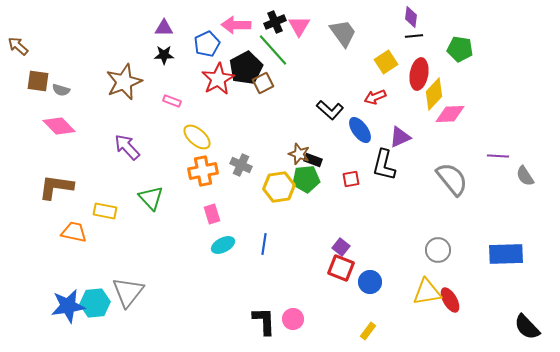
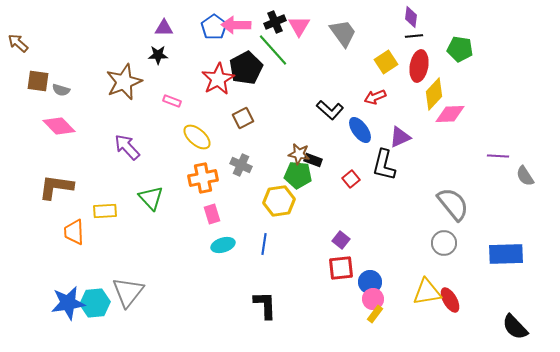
blue pentagon at (207, 44): moved 7 px right, 17 px up; rotated 10 degrees counterclockwise
brown arrow at (18, 46): moved 3 px up
black star at (164, 55): moved 6 px left
red ellipse at (419, 74): moved 8 px up
brown square at (263, 83): moved 20 px left, 35 px down
brown star at (299, 154): rotated 10 degrees counterclockwise
orange cross at (203, 171): moved 7 px down
green pentagon at (306, 179): moved 8 px left, 4 px up; rotated 12 degrees clockwise
red square at (351, 179): rotated 30 degrees counterclockwise
gray semicircle at (452, 179): moved 1 px right, 25 px down
yellow hexagon at (279, 187): moved 14 px down
yellow rectangle at (105, 211): rotated 15 degrees counterclockwise
orange trapezoid at (74, 232): rotated 104 degrees counterclockwise
cyan ellipse at (223, 245): rotated 10 degrees clockwise
purple square at (341, 247): moved 7 px up
gray circle at (438, 250): moved 6 px right, 7 px up
red square at (341, 268): rotated 28 degrees counterclockwise
blue star at (68, 306): moved 3 px up
pink circle at (293, 319): moved 80 px right, 20 px up
black L-shape at (264, 321): moved 1 px right, 16 px up
black semicircle at (527, 327): moved 12 px left
yellow rectangle at (368, 331): moved 7 px right, 17 px up
